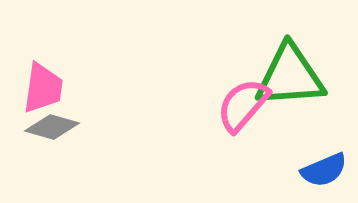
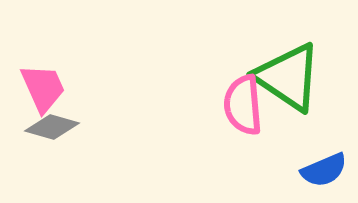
green triangle: moved 2 px left, 1 px down; rotated 38 degrees clockwise
pink trapezoid: rotated 32 degrees counterclockwise
pink semicircle: rotated 46 degrees counterclockwise
